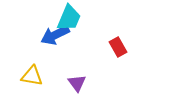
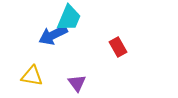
blue arrow: moved 2 px left
